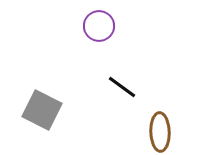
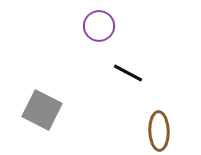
black line: moved 6 px right, 14 px up; rotated 8 degrees counterclockwise
brown ellipse: moved 1 px left, 1 px up
